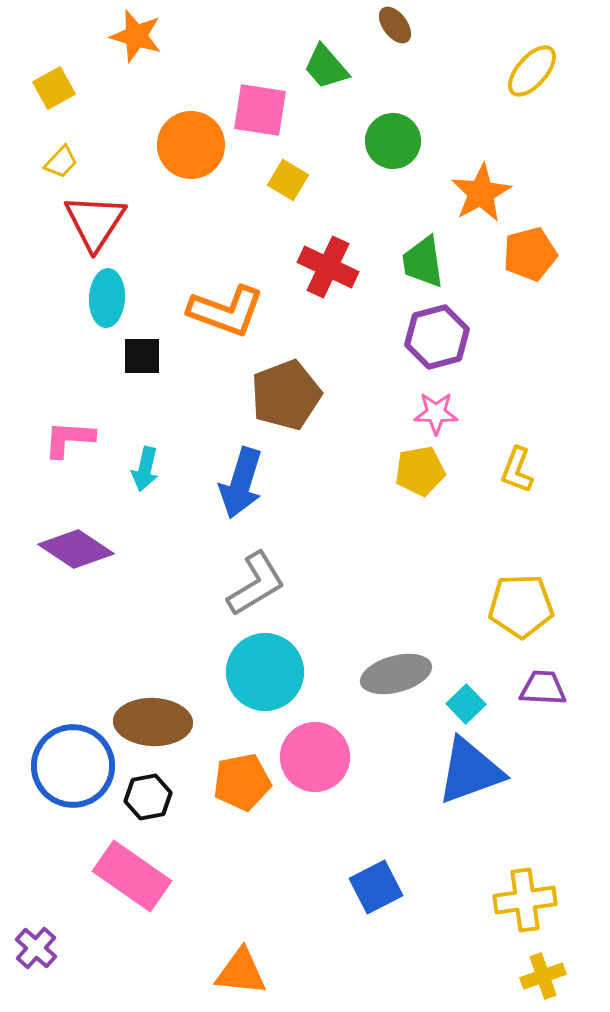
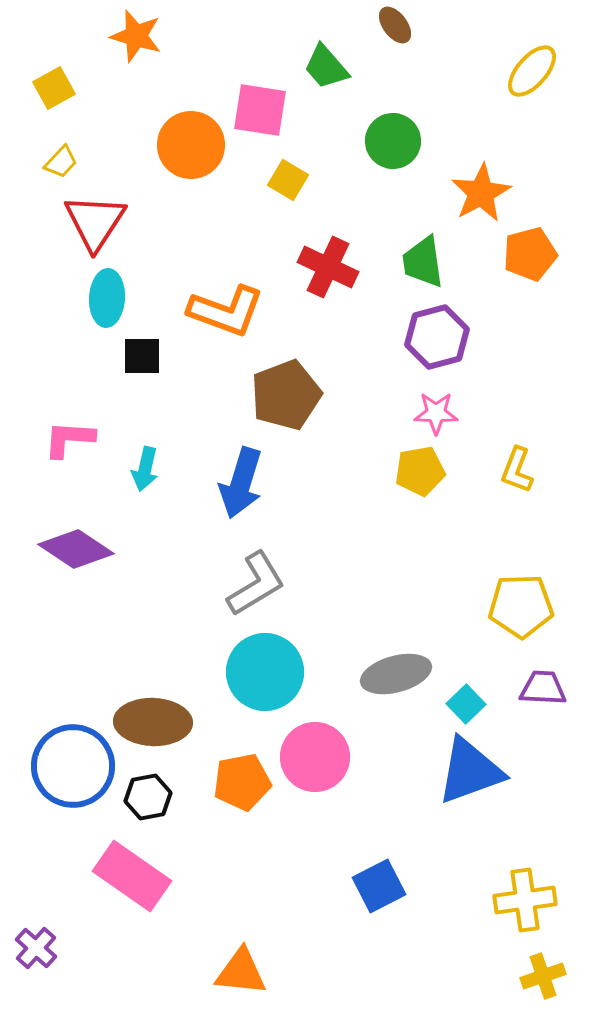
blue square at (376, 887): moved 3 px right, 1 px up
